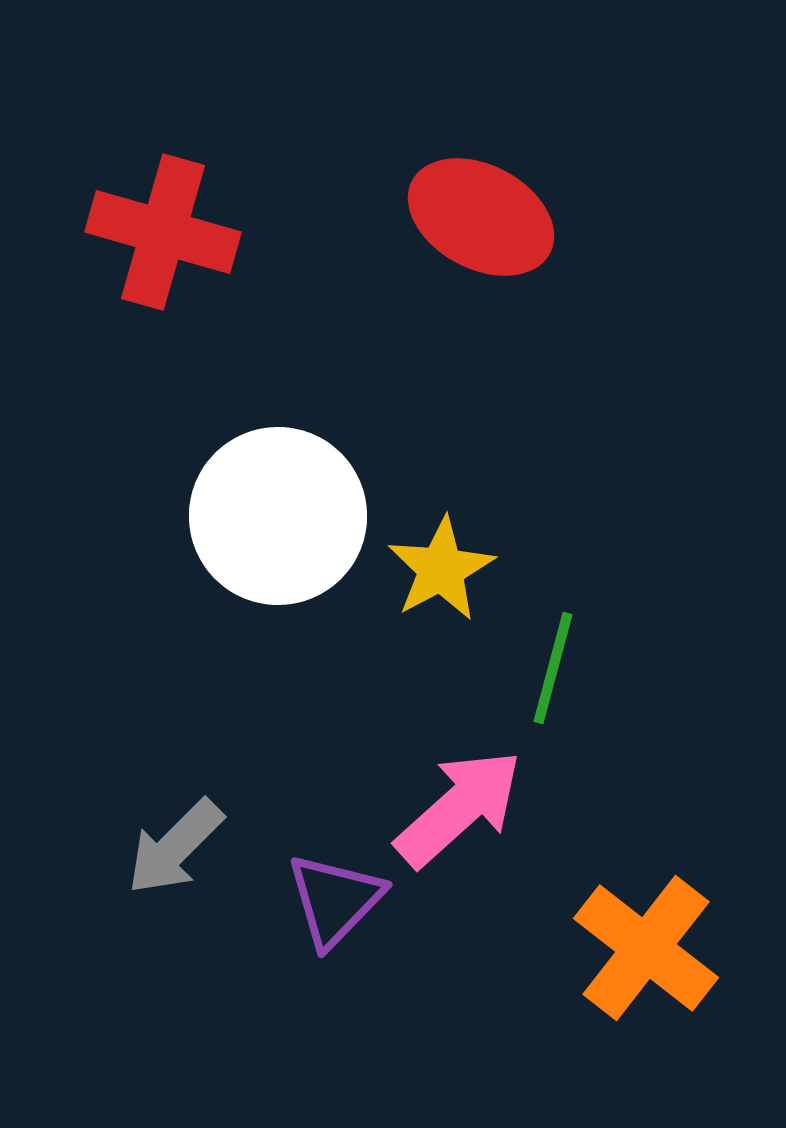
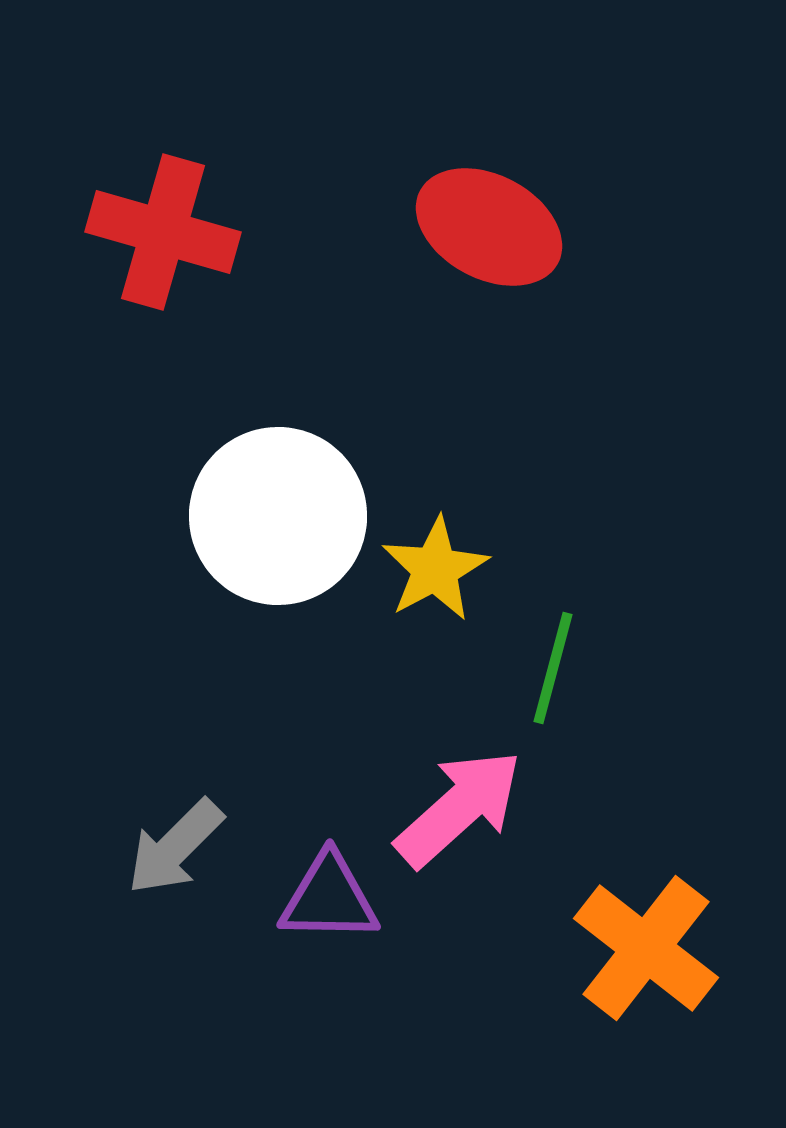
red ellipse: moved 8 px right, 10 px down
yellow star: moved 6 px left
purple triangle: moved 6 px left, 2 px up; rotated 47 degrees clockwise
